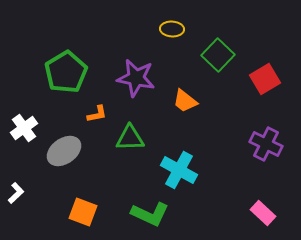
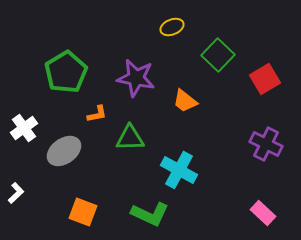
yellow ellipse: moved 2 px up; rotated 25 degrees counterclockwise
